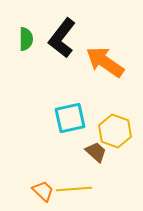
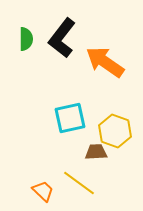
brown trapezoid: rotated 45 degrees counterclockwise
yellow line: moved 5 px right, 6 px up; rotated 40 degrees clockwise
